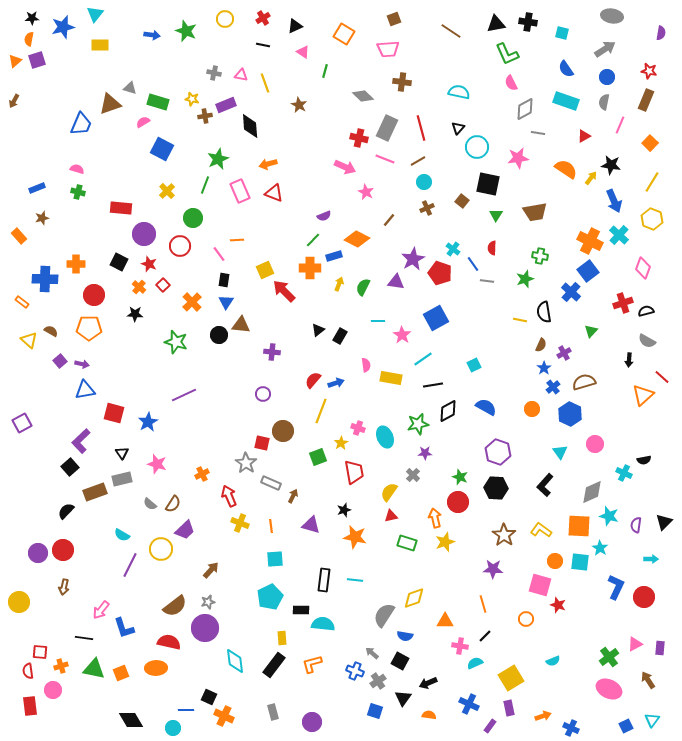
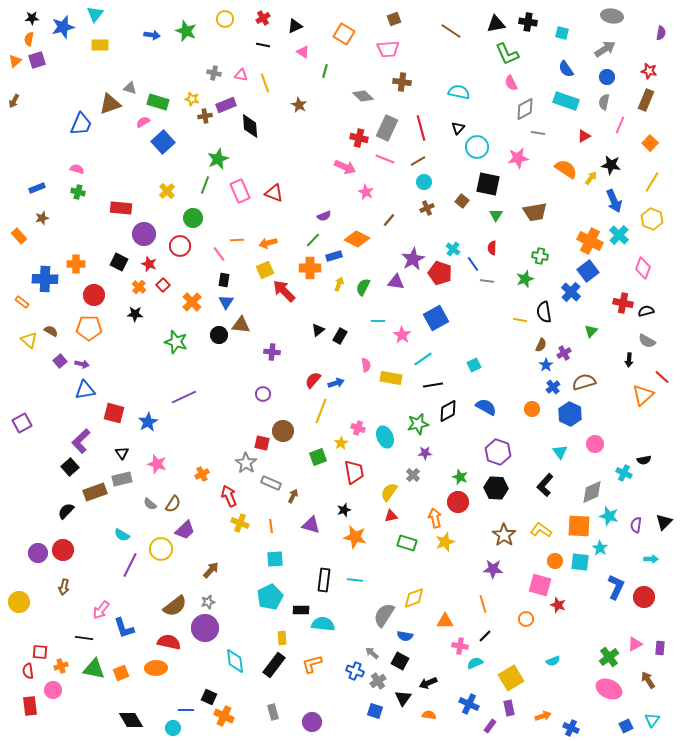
blue square at (162, 149): moved 1 px right, 7 px up; rotated 20 degrees clockwise
orange arrow at (268, 164): moved 79 px down
red cross at (623, 303): rotated 30 degrees clockwise
blue star at (544, 368): moved 2 px right, 3 px up
purple line at (184, 395): moved 2 px down
